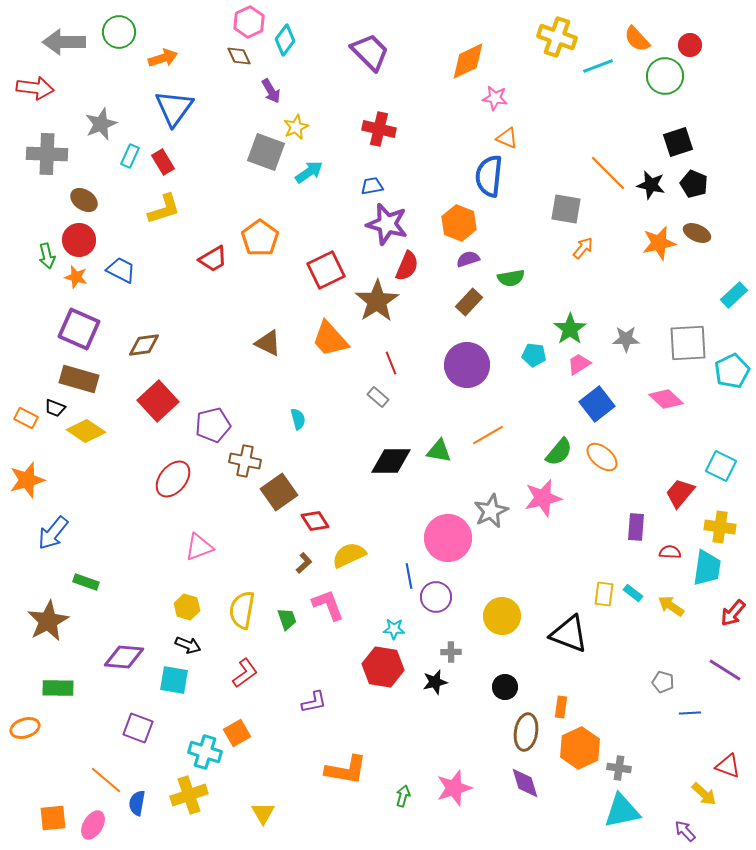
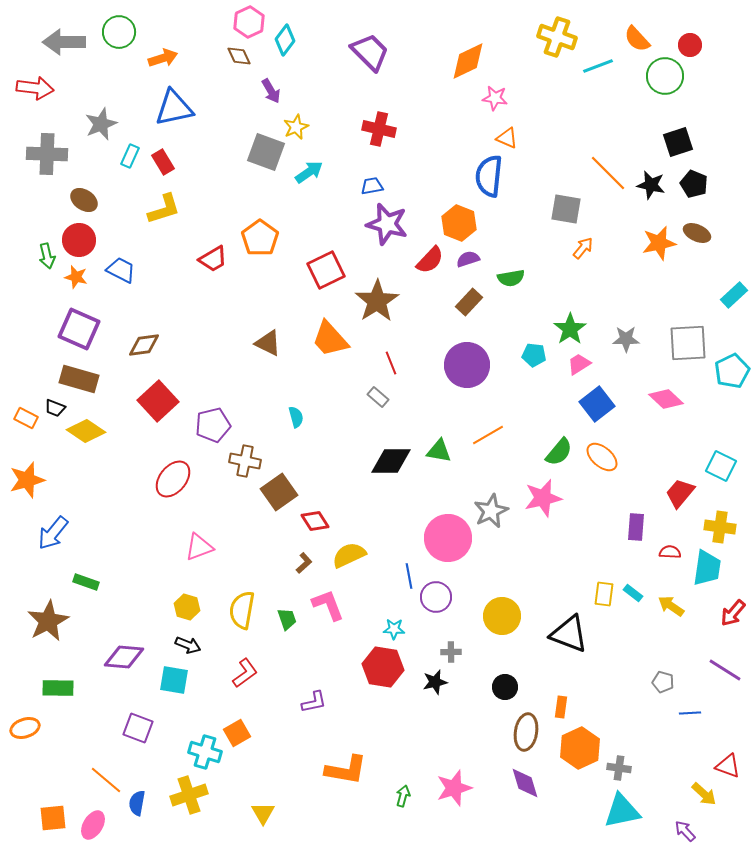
blue triangle at (174, 108): rotated 42 degrees clockwise
red semicircle at (407, 266): moved 23 px right, 6 px up; rotated 20 degrees clockwise
cyan semicircle at (298, 419): moved 2 px left, 2 px up
